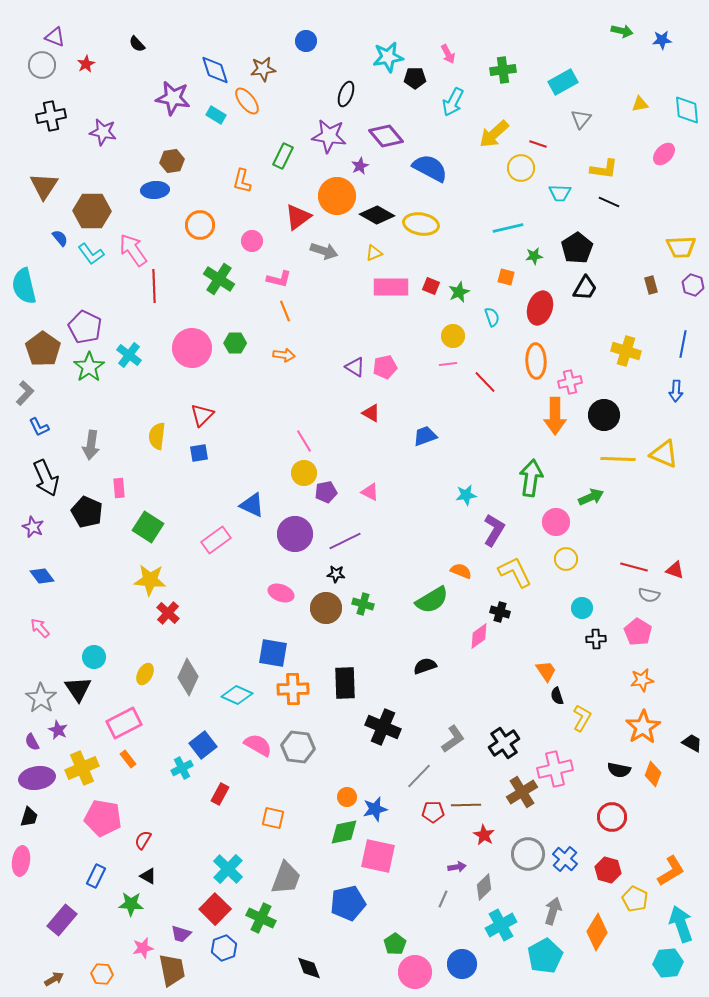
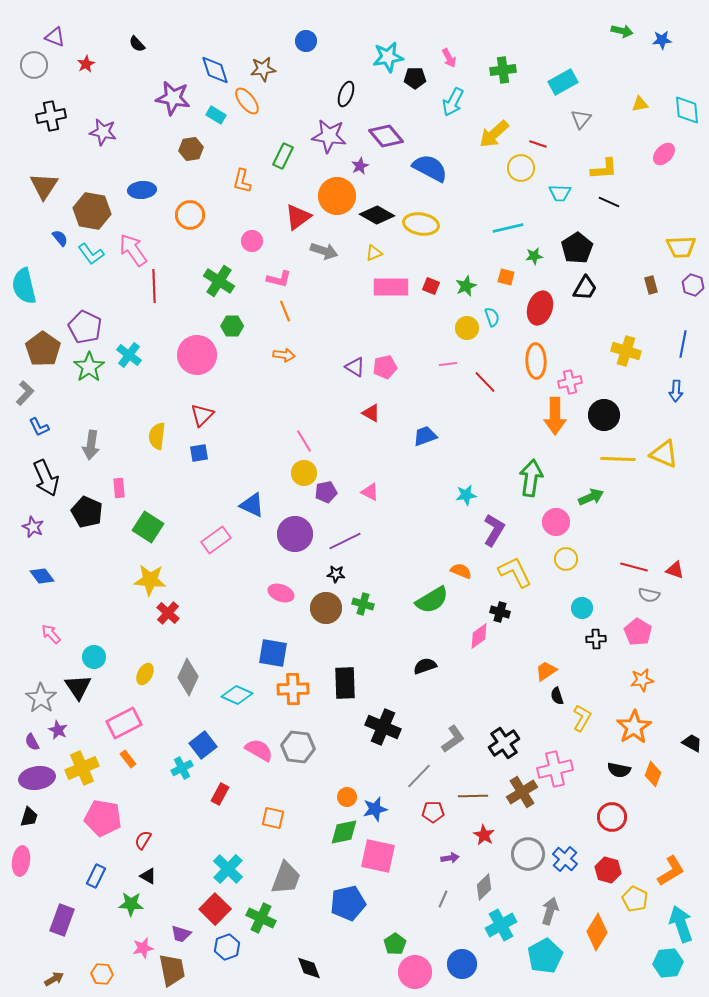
pink arrow at (448, 54): moved 1 px right, 4 px down
gray circle at (42, 65): moved 8 px left
brown hexagon at (172, 161): moved 19 px right, 12 px up
yellow L-shape at (604, 169): rotated 12 degrees counterclockwise
blue ellipse at (155, 190): moved 13 px left
brown hexagon at (92, 211): rotated 9 degrees clockwise
orange circle at (200, 225): moved 10 px left, 10 px up
green cross at (219, 279): moved 2 px down
green star at (459, 292): moved 7 px right, 6 px up
yellow circle at (453, 336): moved 14 px right, 8 px up
green hexagon at (235, 343): moved 3 px left, 17 px up
pink circle at (192, 348): moved 5 px right, 7 px down
pink arrow at (40, 628): moved 11 px right, 6 px down
orange trapezoid at (546, 671): rotated 90 degrees counterclockwise
black triangle at (78, 689): moved 2 px up
orange star at (643, 727): moved 9 px left
pink semicircle at (258, 745): moved 1 px right, 5 px down
brown line at (466, 805): moved 7 px right, 9 px up
purple arrow at (457, 867): moved 7 px left, 9 px up
gray arrow at (553, 911): moved 3 px left
purple rectangle at (62, 920): rotated 20 degrees counterclockwise
blue hexagon at (224, 948): moved 3 px right, 1 px up
